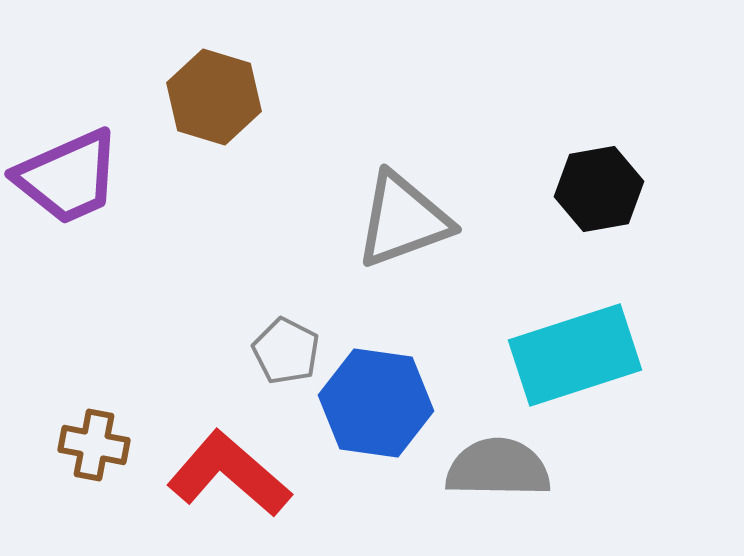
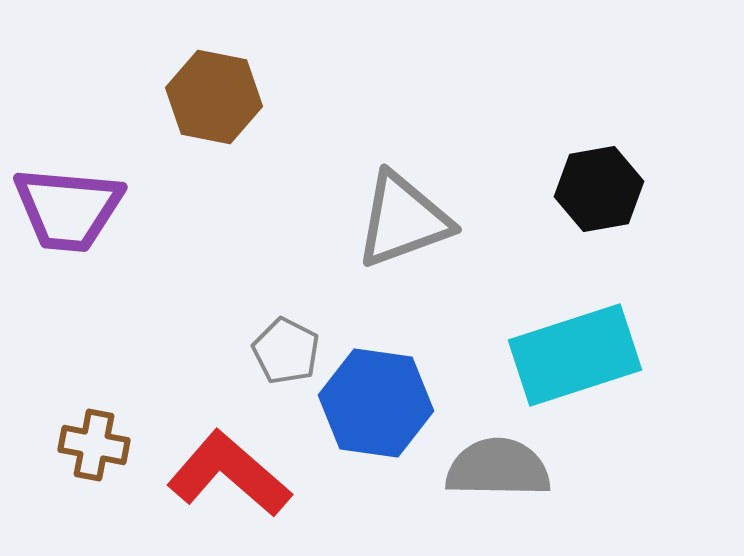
brown hexagon: rotated 6 degrees counterclockwise
purple trapezoid: moved 32 px down; rotated 29 degrees clockwise
